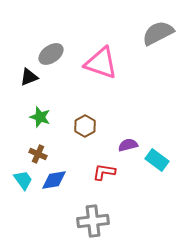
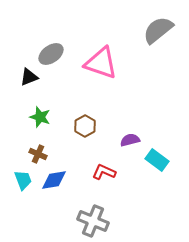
gray semicircle: moved 3 px up; rotated 12 degrees counterclockwise
purple semicircle: moved 2 px right, 5 px up
red L-shape: rotated 15 degrees clockwise
cyan trapezoid: rotated 15 degrees clockwise
gray cross: rotated 28 degrees clockwise
